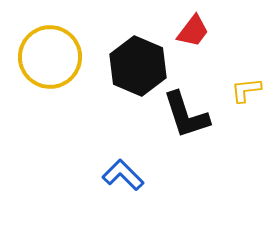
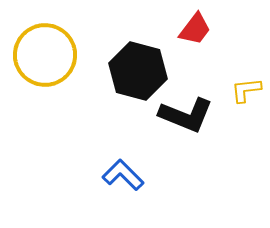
red trapezoid: moved 2 px right, 2 px up
yellow circle: moved 5 px left, 2 px up
black hexagon: moved 5 px down; rotated 8 degrees counterclockwise
black L-shape: rotated 50 degrees counterclockwise
